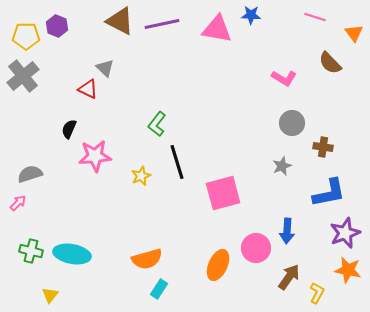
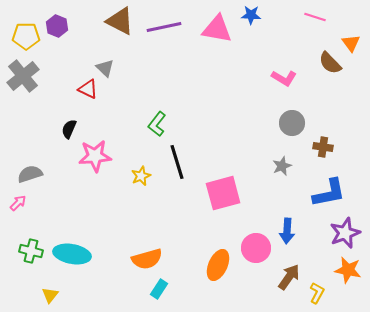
purple line: moved 2 px right, 3 px down
orange triangle: moved 3 px left, 10 px down
